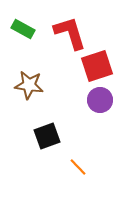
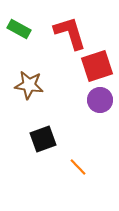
green rectangle: moved 4 px left
black square: moved 4 px left, 3 px down
